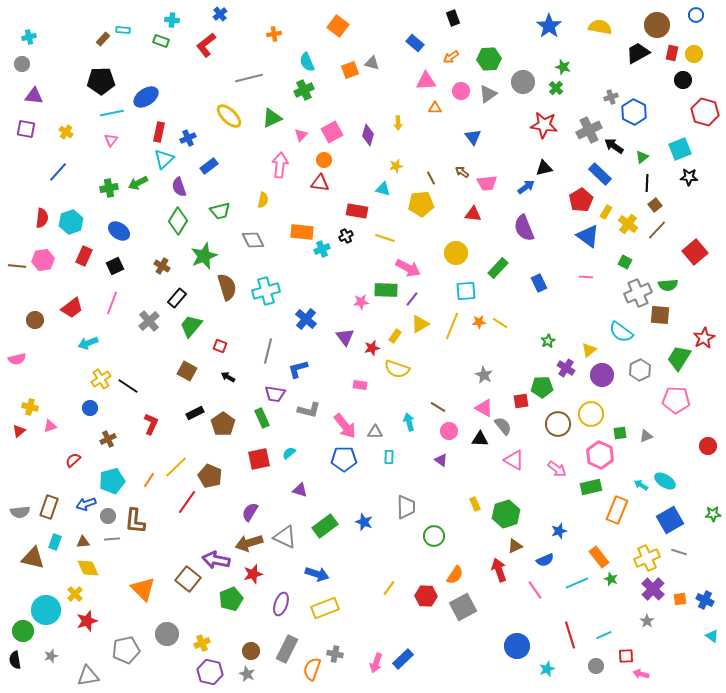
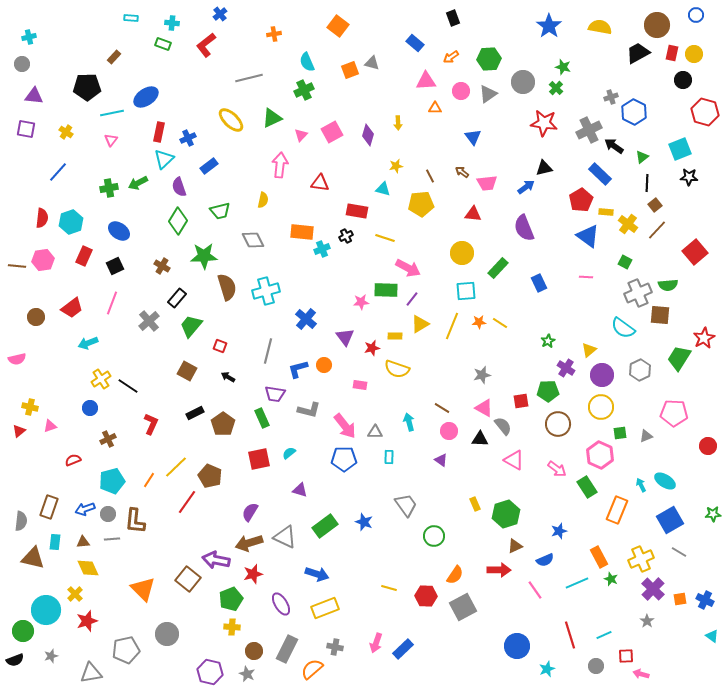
cyan cross at (172, 20): moved 3 px down
cyan rectangle at (123, 30): moved 8 px right, 12 px up
brown rectangle at (103, 39): moved 11 px right, 18 px down
green rectangle at (161, 41): moved 2 px right, 3 px down
black pentagon at (101, 81): moved 14 px left, 6 px down
yellow ellipse at (229, 116): moved 2 px right, 4 px down
red star at (544, 125): moved 2 px up
orange circle at (324, 160): moved 205 px down
brown line at (431, 178): moved 1 px left, 2 px up
yellow rectangle at (606, 212): rotated 64 degrees clockwise
yellow circle at (456, 253): moved 6 px right
green star at (204, 256): rotated 20 degrees clockwise
brown circle at (35, 320): moved 1 px right, 3 px up
cyan semicircle at (621, 332): moved 2 px right, 4 px up
yellow rectangle at (395, 336): rotated 56 degrees clockwise
gray star at (484, 375): moved 2 px left; rotated 30 degrees clockwise
green pentagon at (542, 387): moved 6 px right, 4 px down
pink pentagon at (676, 400): moved 2 px left, 13 px down
brown line at (438, 407): moved 4 px right, 1 px down
yellow circle at (591, 414): moved 10 px right, 7 px up
red semicircle at (73, 460): rotated 21 degrees clockwise
cyan arrow at (641, 485): rotated 32 degrees clockwise
green rectangle at (591, 487): moved 4 px left; rotated 70 degrees clockwise
blue arrow at (86, 504): moved 1 px left, 5 px down
gray trapezoid at (406, 507): moved 2 px up; rotated 35 degrees counterclockwise
gray semicircle at (20, 512): moved 1 px right, 9 px down; rotated 78 degrees counterclockwise
gray circle at (108, 516): moved 2 px up
cyan rectangle at (55, 542): rotated 14 degrees counterclockwise
gray line at (679, 552): rotated 14 degrees clockwise
orange rectangle at (599, 557): rotated 10 degrees clockwise
yellow cross at (647, 558): moved 6 px left, 1 px down
red arrow at (499, 570): rotated 110 degrees clockwise
yellow line at (389, 588): rotated 70 degrees clockwise
purple ellipse at (281, 604): rotated 50 degrees counterclockwise
yellow cross at (202, 643): moved 30 px right, 16 px up; rotated 28 degrees clockwise
brown circle at (251, 651): moved 3 px right
gray cross at (335, 654): moved 7 px up
blue rectangle at (403, 659): moved 10 px up
black semicircle at (15, 660): rotated 102 degrees counterclockwise
pink arrow at (376, 663): moved 20 px up
orange semicircle at (312, 669): rotated 30 degrees clockwise
gray triangle at (88, 676): moved 3 px right, 3 px up
